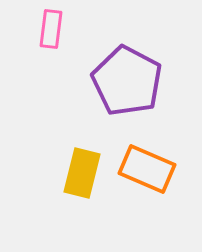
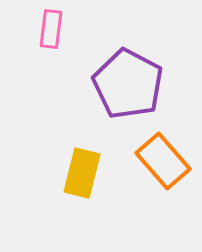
purple pentagon: moved 1 px right, 3 px down
orange rectangle: moved 16 px right, 8 px up; rotated 26 degrees clockwise
